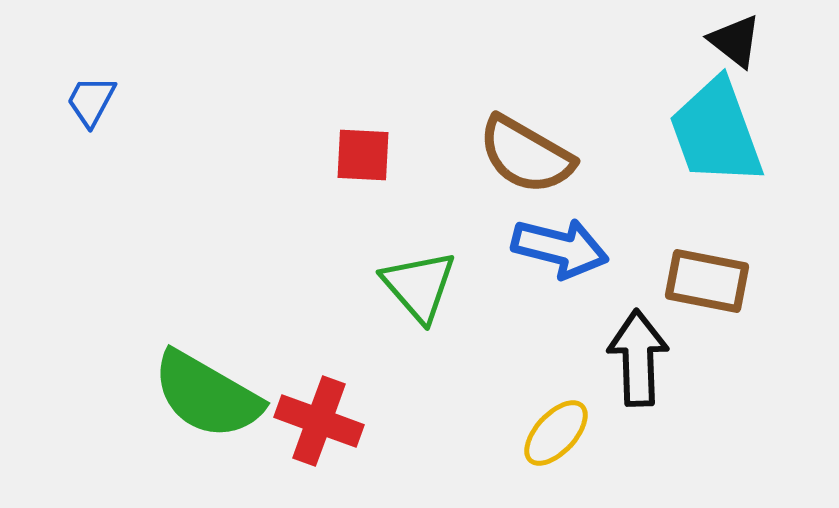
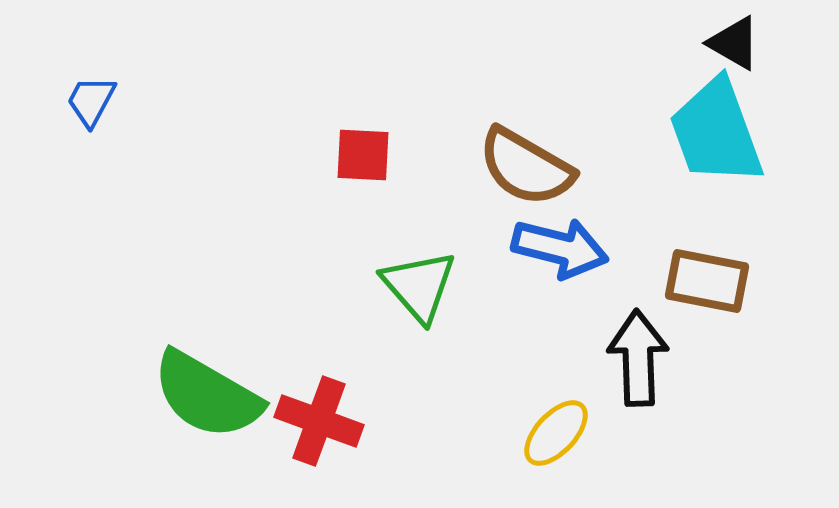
black triangle: moved 1 px left, 2 px down; rotated 8 degrees counterclockwise
brown semicircle: moved 12 px down
